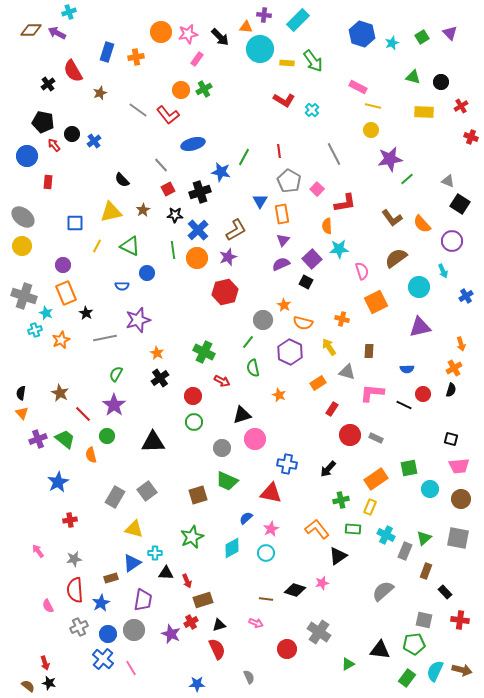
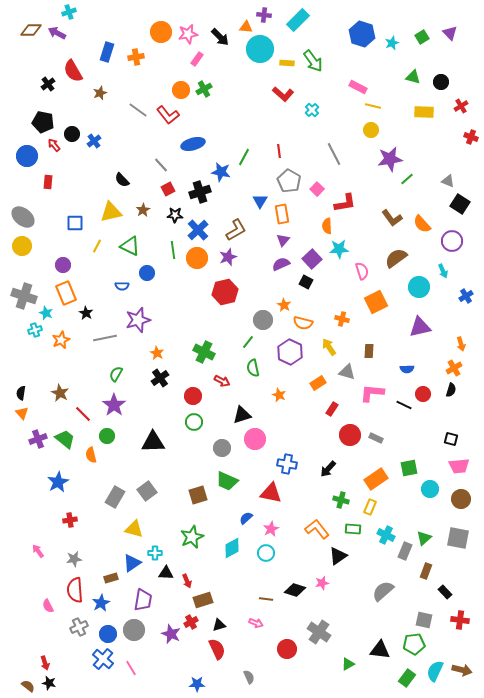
red L-shape at (284, 100): moved 1 px left, 6 px up; rotated 10 degrees clockwise
green cross at (341, 500): rotated 28 degrees clockwise
